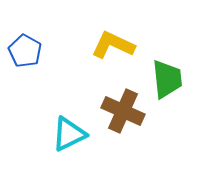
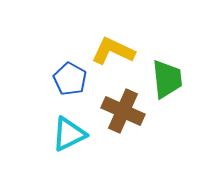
yellow L-shape: moved 6 px down
blue pentagon: moved 45 px right, 28 px down
